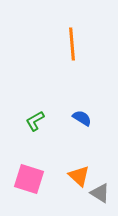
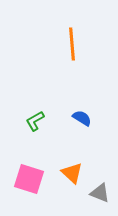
orange triangle: moved 7 px left, 3 px up
gray triangle: rotated 10 degrees counterclockwise
